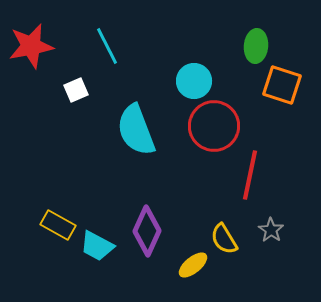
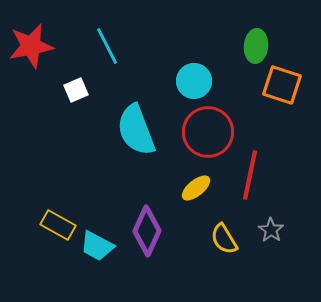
red circle: moved 6 px left, 6 px down
yellow ellipse: moved 3 px right, 77 px up
